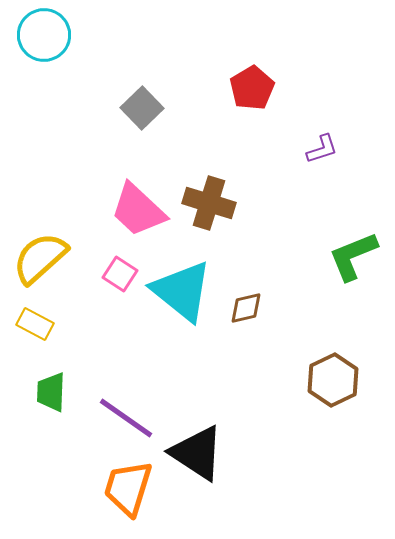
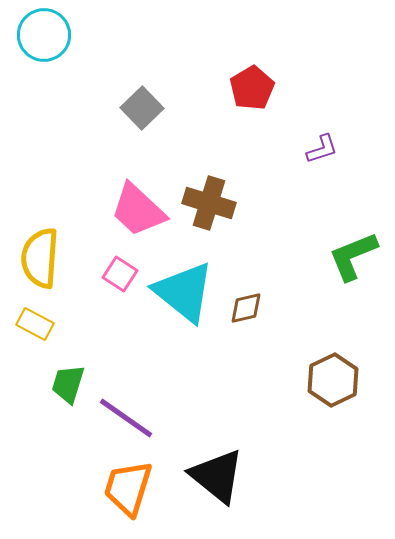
yellow semicircle: rotated 44 degrees counterclockwise
cyan triangle: moved 2 px right, 1 px down
green trapezoid: moved 17 px right, 8 px up; rotated 15 degrees clockwise
black triangle: moved 20 px right, 23 px down; rotated 6 degrees clockwise
